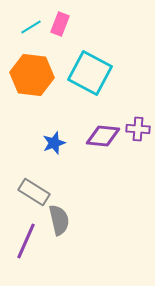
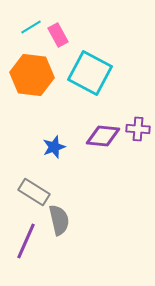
pink rectangle: moved 2 px left, 11 px down; rotated 50 degrees counterclockwise
blue star: moved 4 px down
